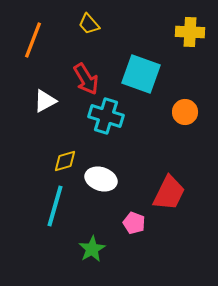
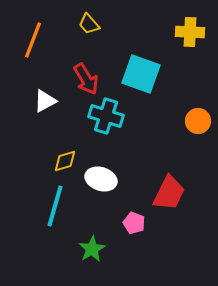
orange circle: moved 13 px right, 9 px down
